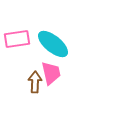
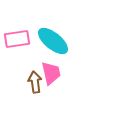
cyan ellipse: moved 3 px up
brown arrow: rotated 10 degrees counterclockwise
